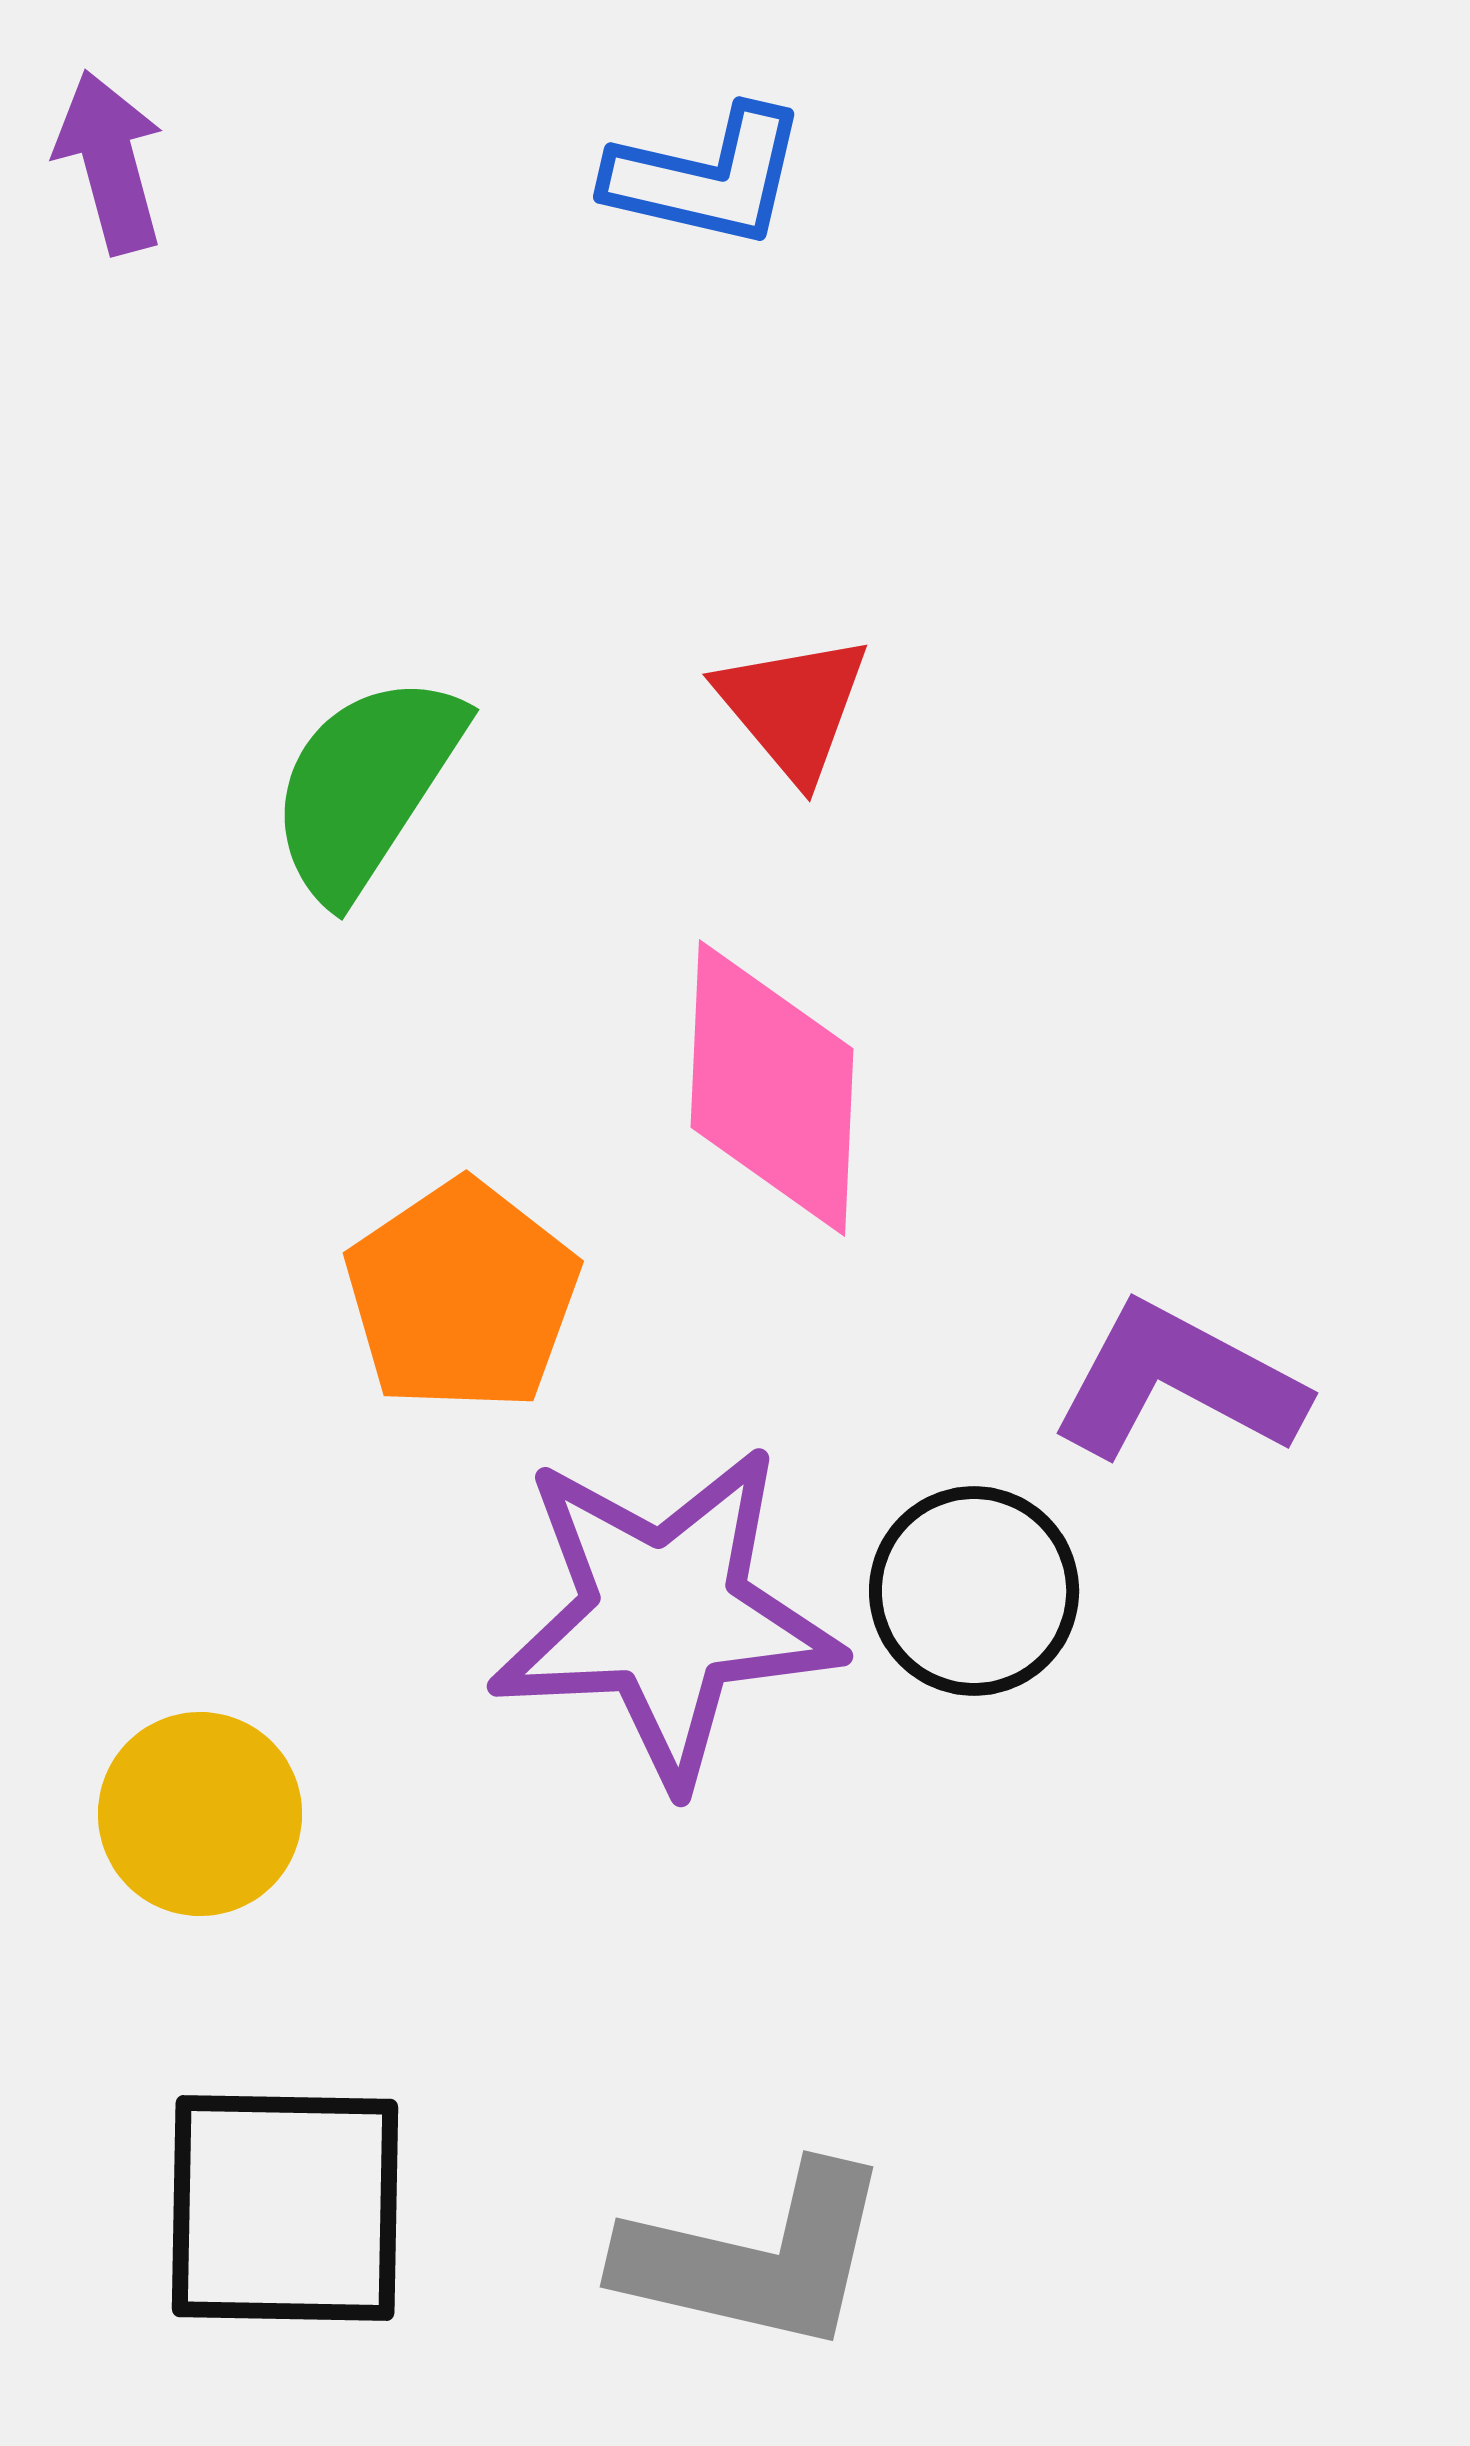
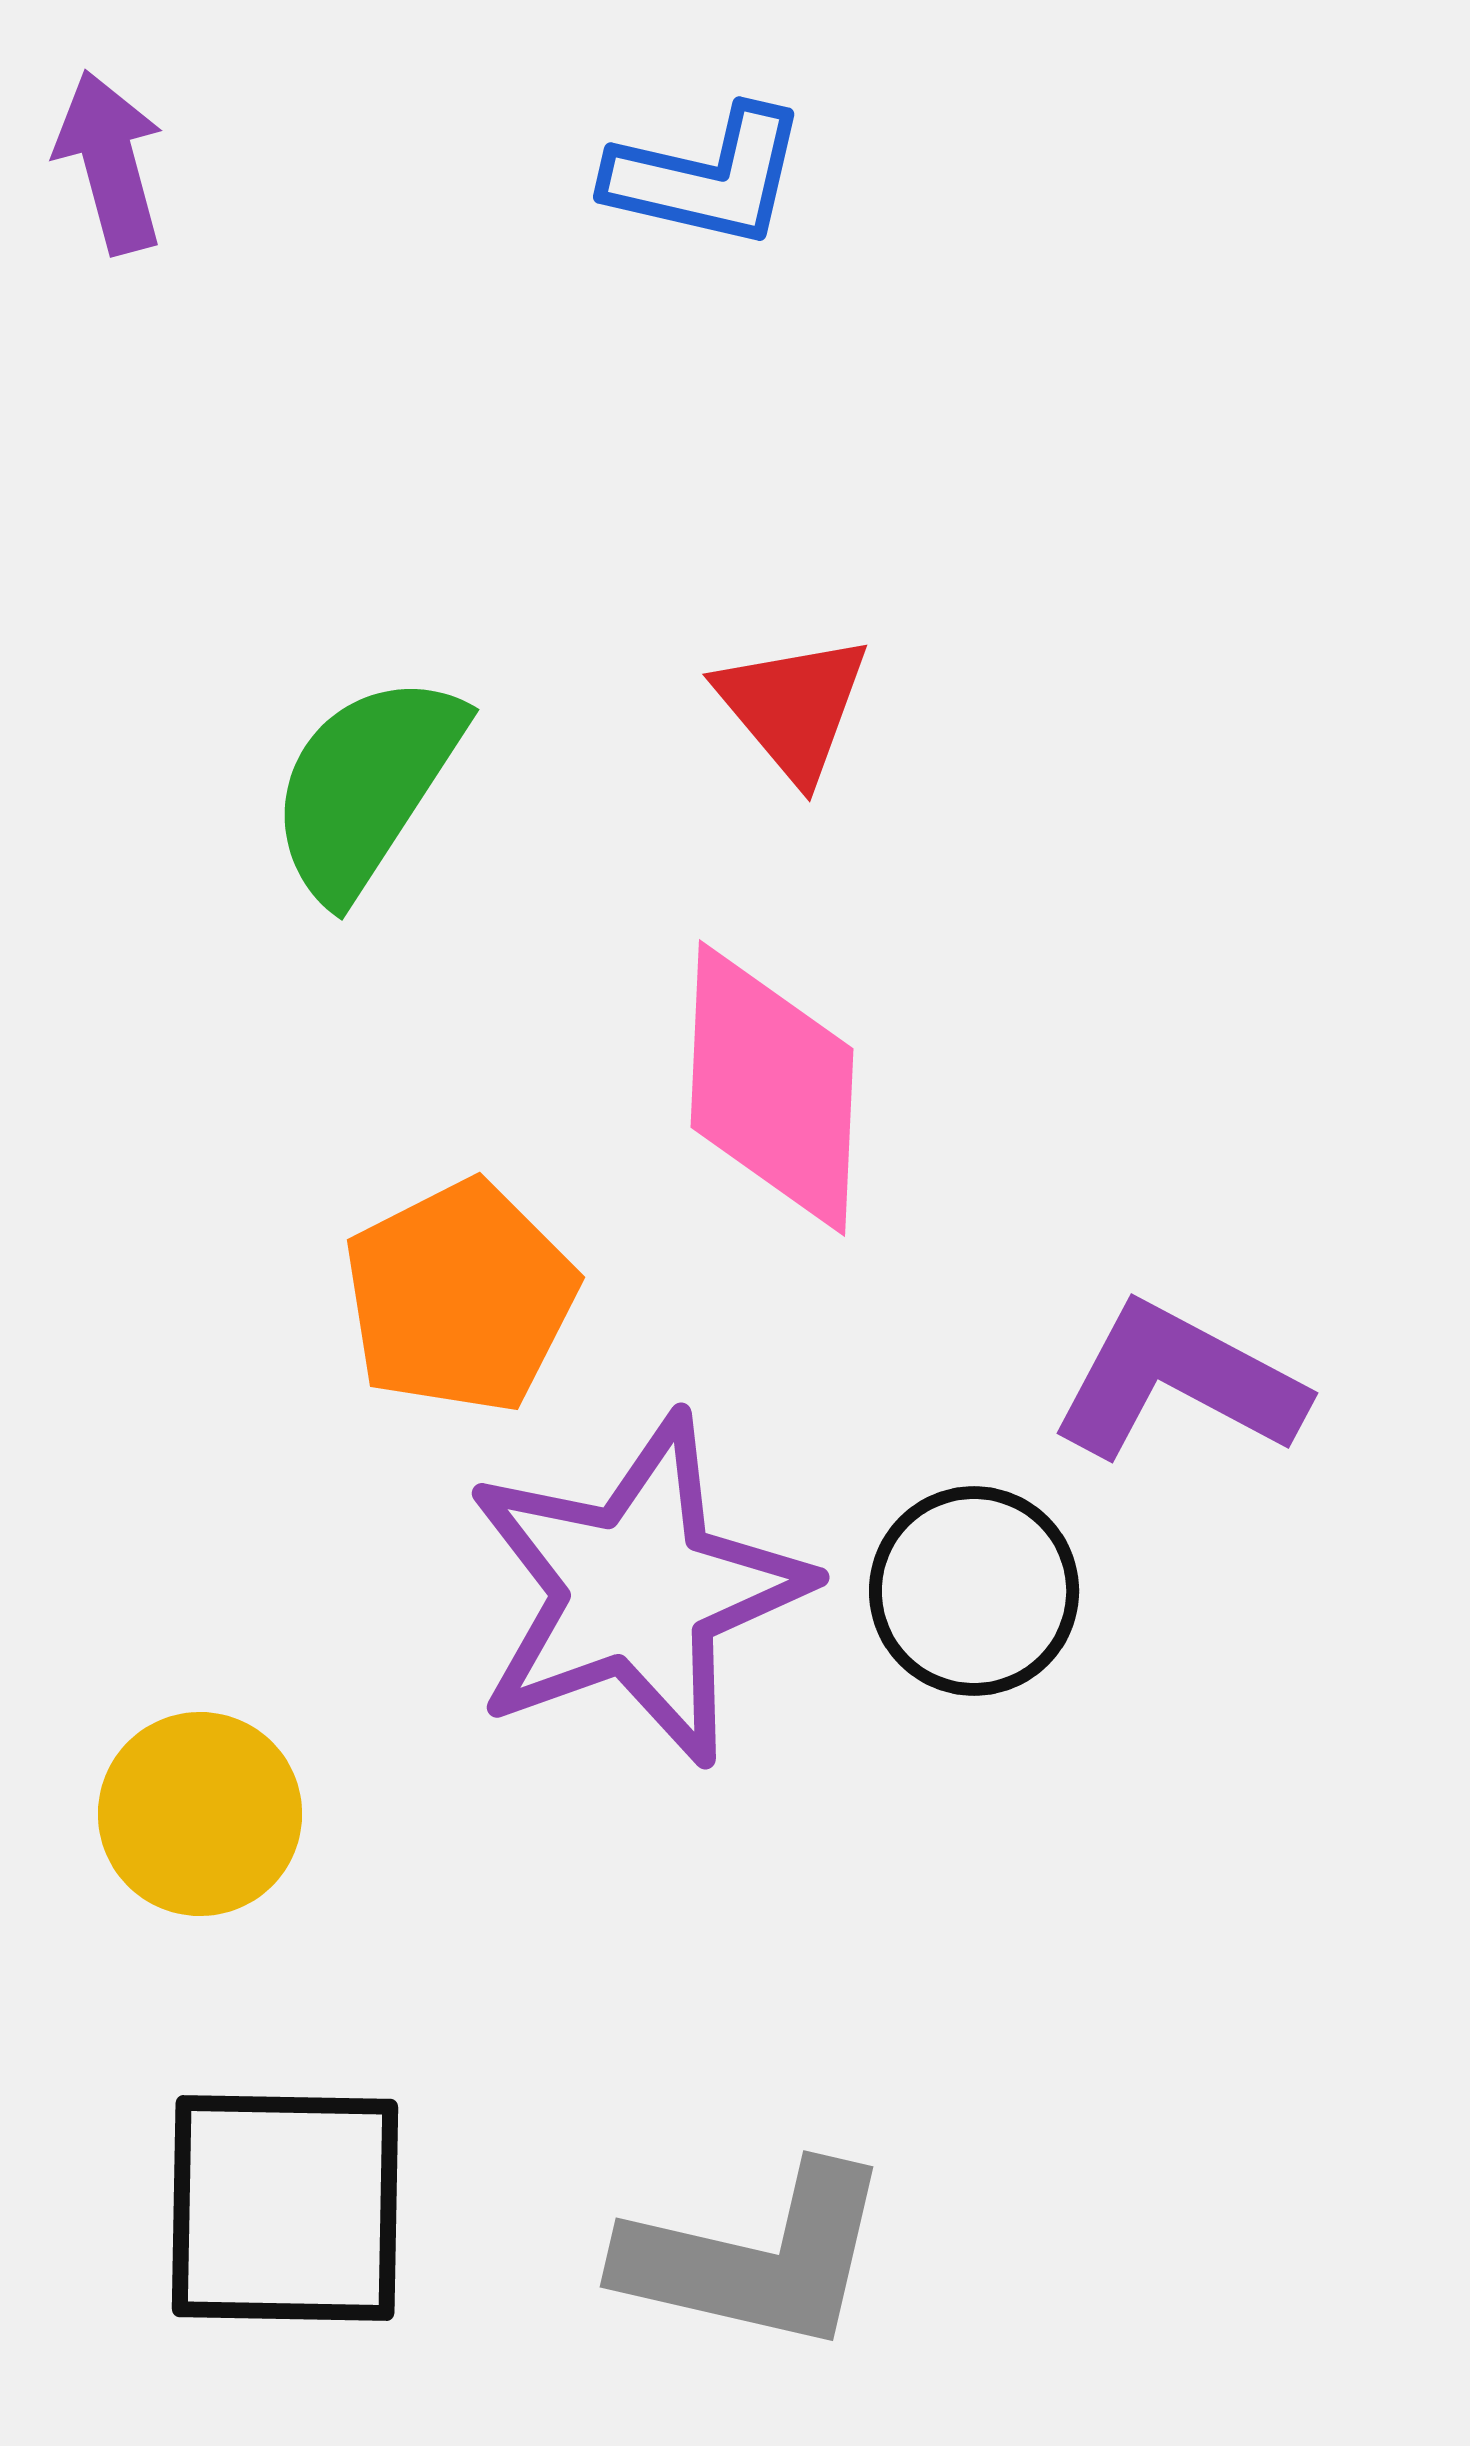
orange pentagon: moved 2 px left, 1 px down; rotated 7 degrees clockwise
purple star: moved 28 px left, 25 px up; rotated 17 degrees counterclockwise
